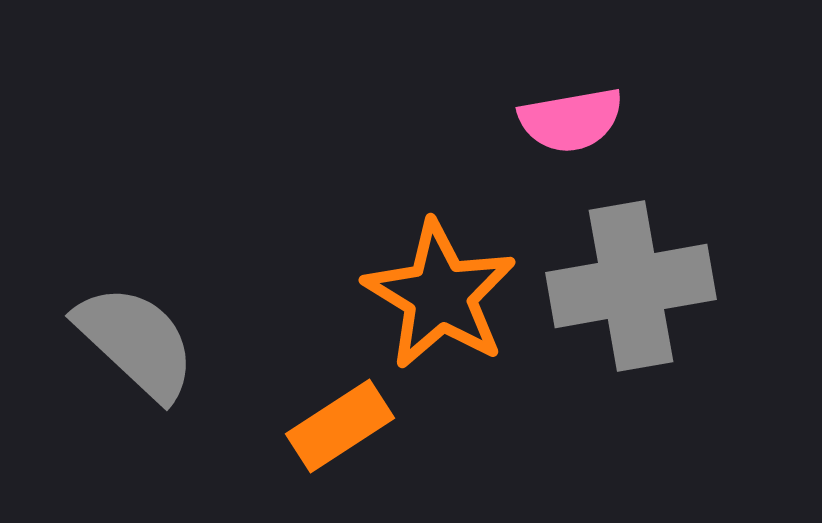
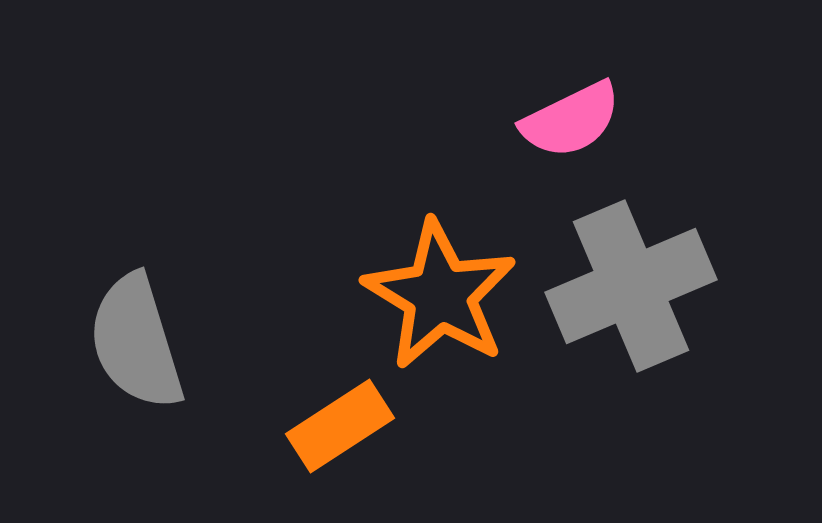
pink semicircle: rotated 16 degrees counterclockwise
gray cross: rotated 13 degrees counterclockwise
gray semicircle: rotated 150 degrees counterclockwise
